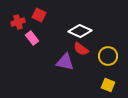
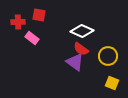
red square: rotated 16 degrees counterclockwise
red cross: rotated 16 degrees clockwise
white diamond: moved 2 px right
pink rectangle: rotated 16 degrees counterclockwise
purple triangle: moved 10 px right; rotated 24 degrees clockwise
yellow square: moved 4 px right, 2 px up
